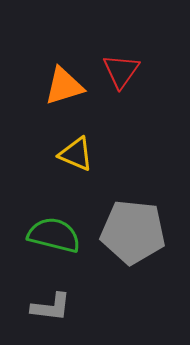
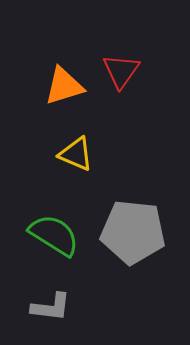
green semicircle: rotated 18 degrees clockwise
